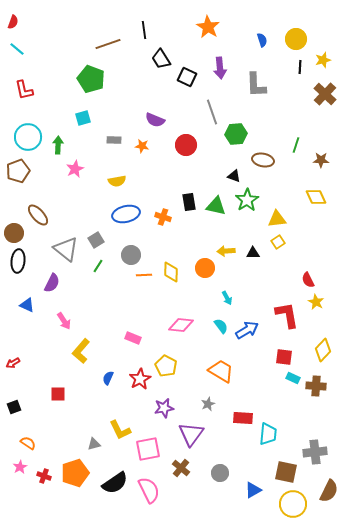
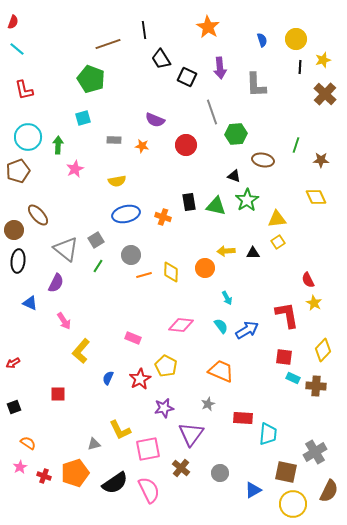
brown circle at (14, 233): moved 3 px up
orange line at (144, 275): rotated 14 degrees counterclockwise
purple semicircle at (52, 283): moved 4 px right
yellow star at (316, 302): moved 2 px left, 1 px down
blue triangle at (27, 305): moved 3 px right, 2 px up
orange trapezoid at (221, 371): rotated 8 degrees counterclockwise
gray cross at (315, 452): rotated 25 degrees counterclockwise
